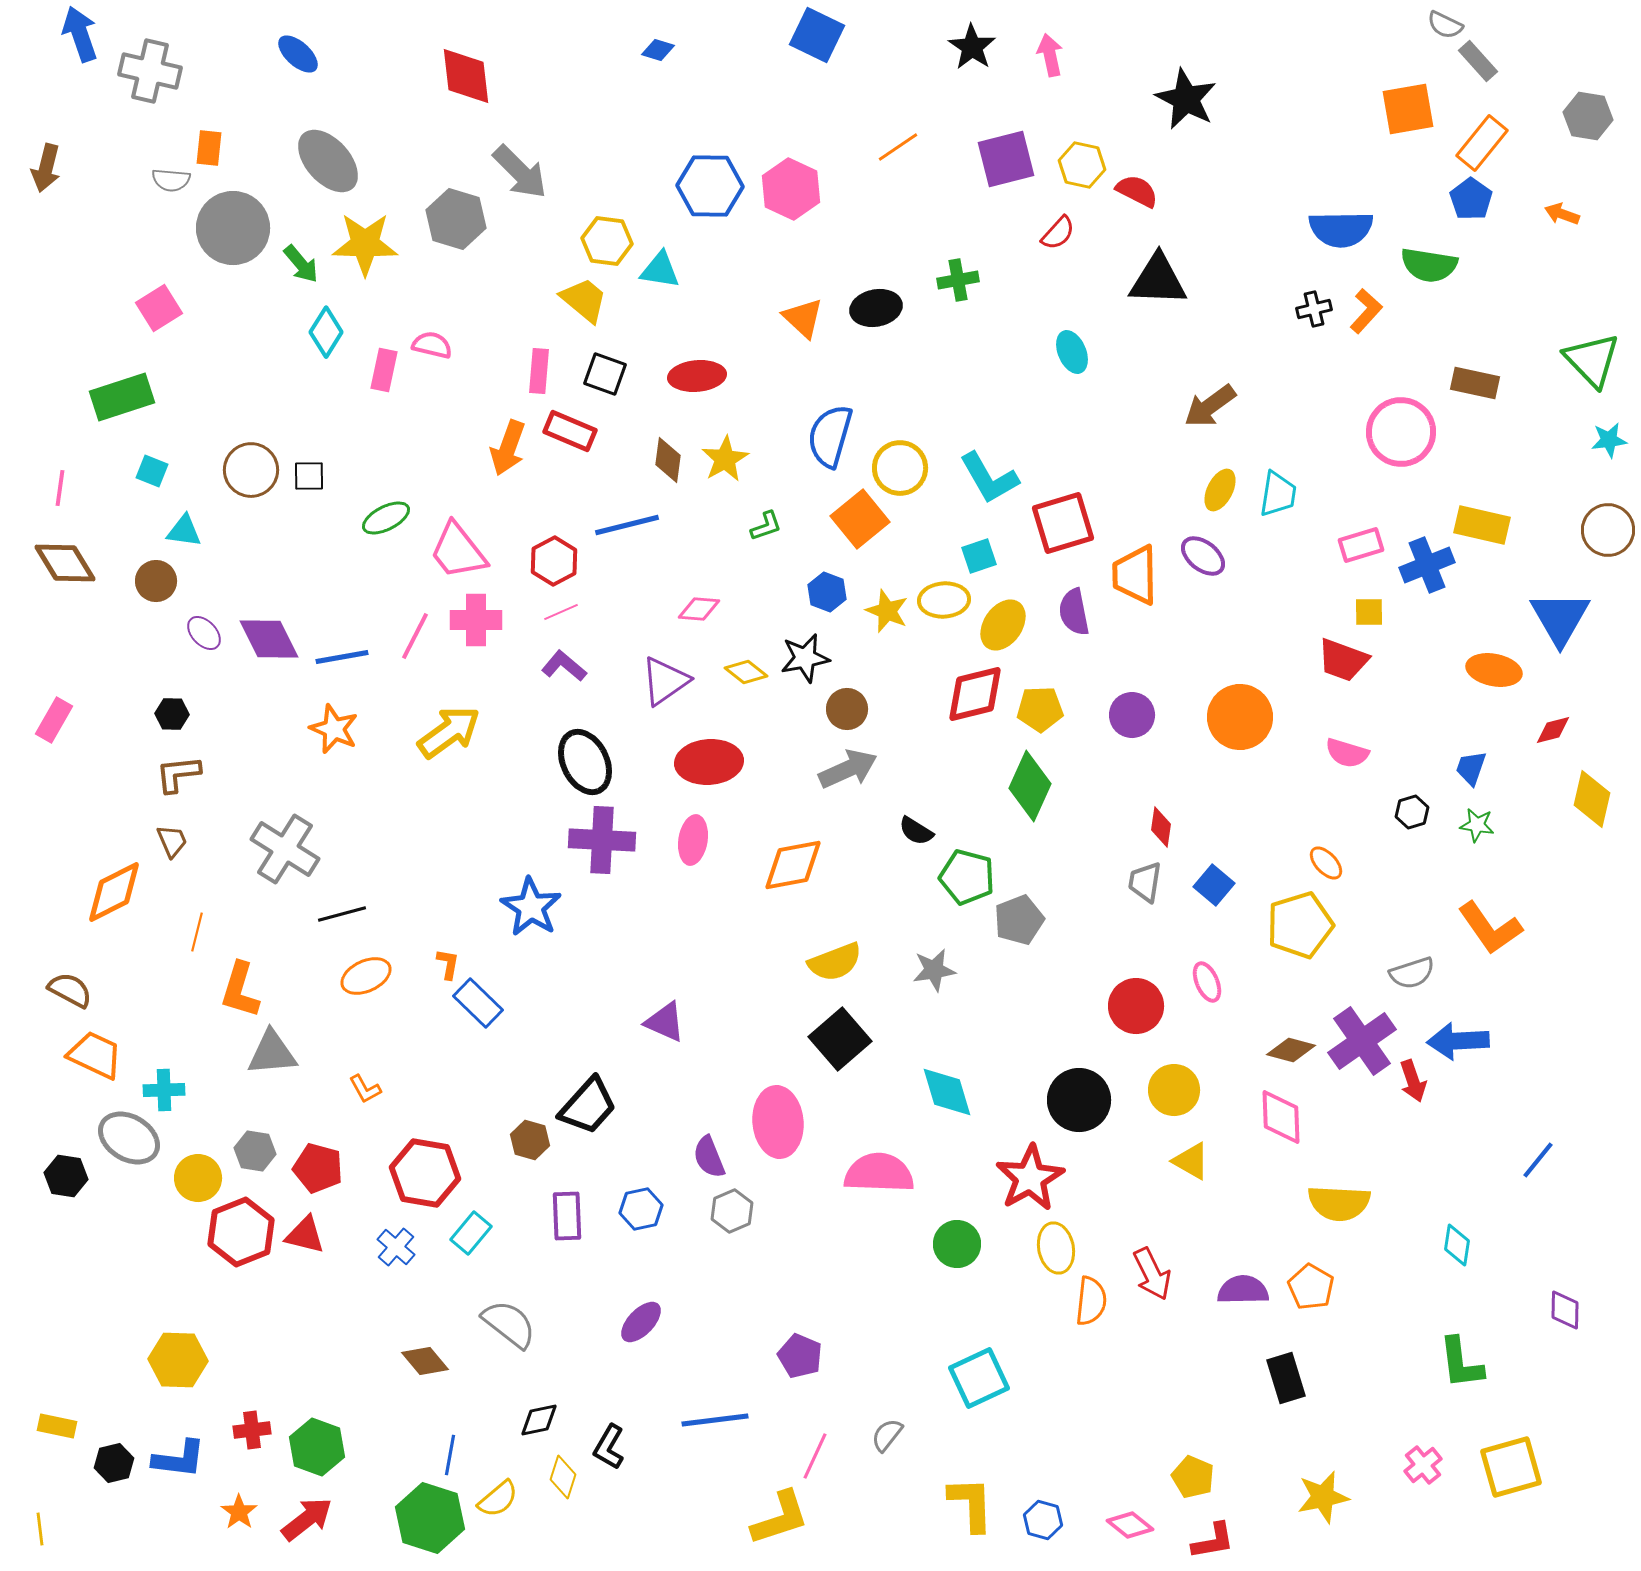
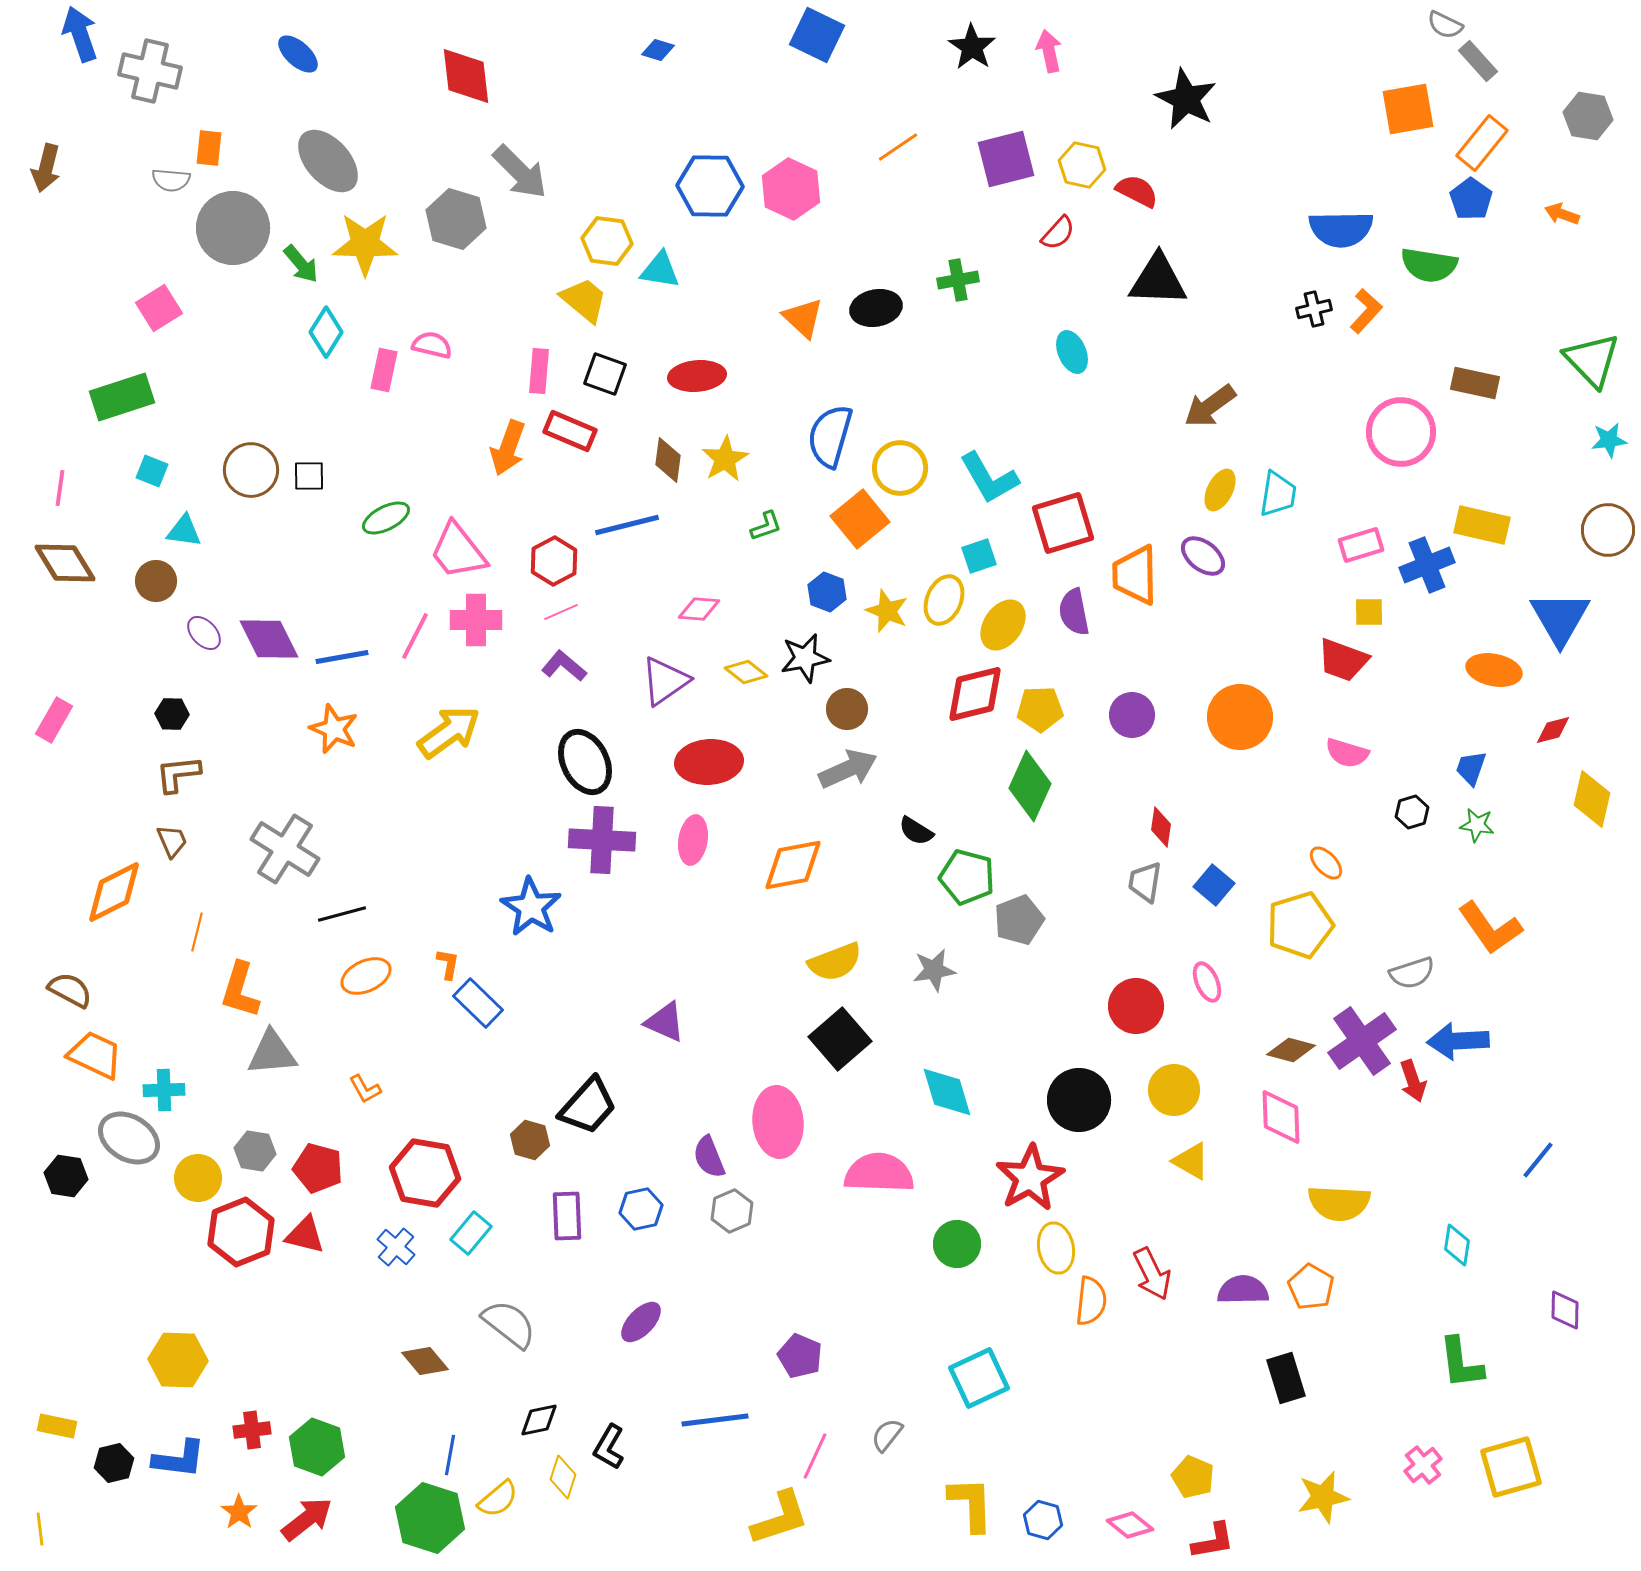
pink arrow at (1050, 55): moved 1 px left, 4 px up
yellow ellipse at (944, 600): rotated 63 degrees counterclockwise
